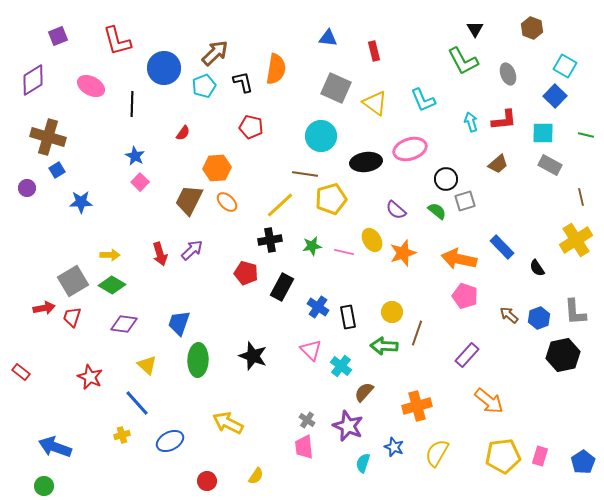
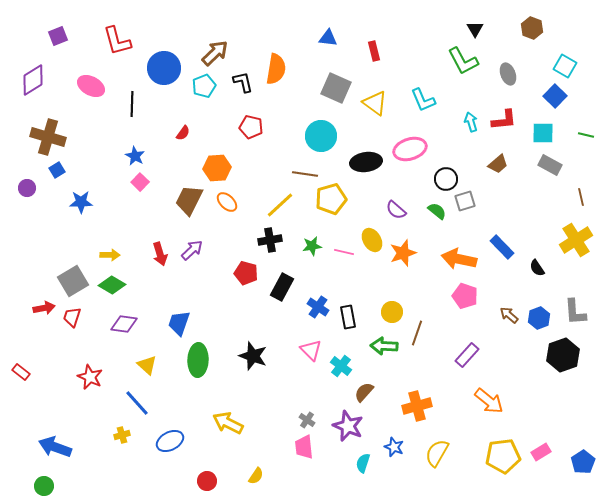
black hexagon at (563, 355): rotated 8 degrees counterclockwise
pink rectangle at (540, 456): moved 1 px right, 4 px up; rotated 42 degrees clockwise
